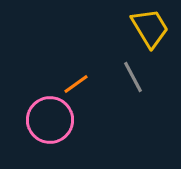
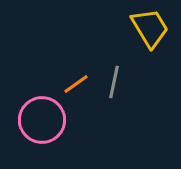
gray line: moved 19 px left, 5 px down; rotated 40 degrees clockwise
pink circle: moved 8 px left
